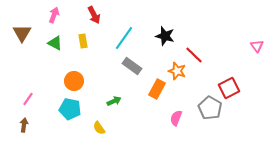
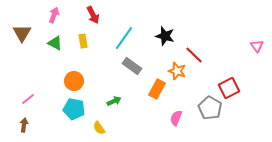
red arrow: moved 1 px left
pink line: rotated 16 degrees clockwise
cyan pentagon: moved 4 px right
